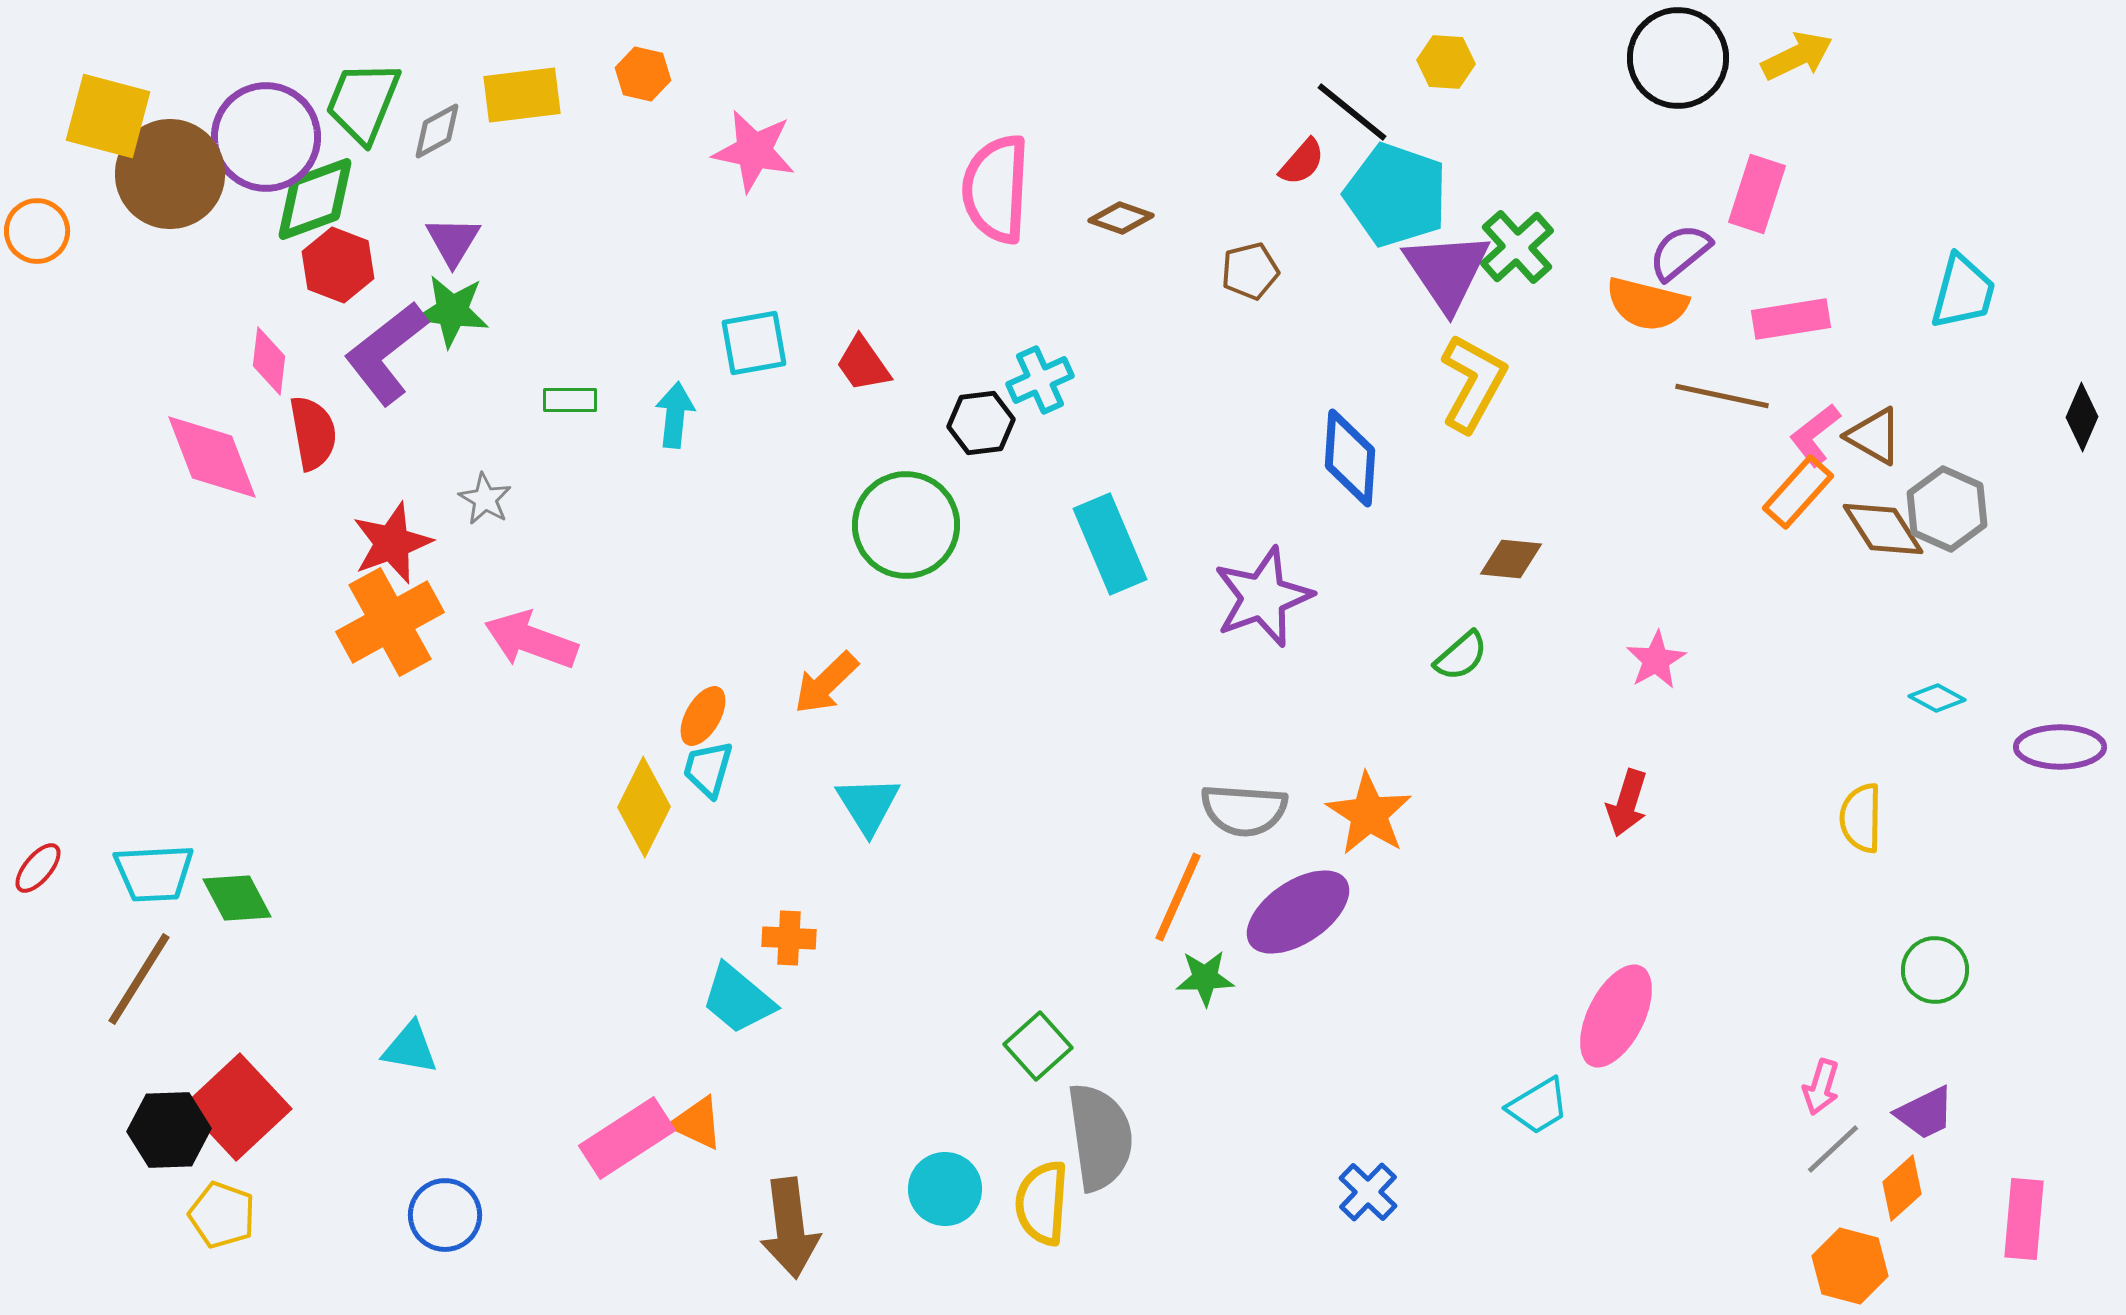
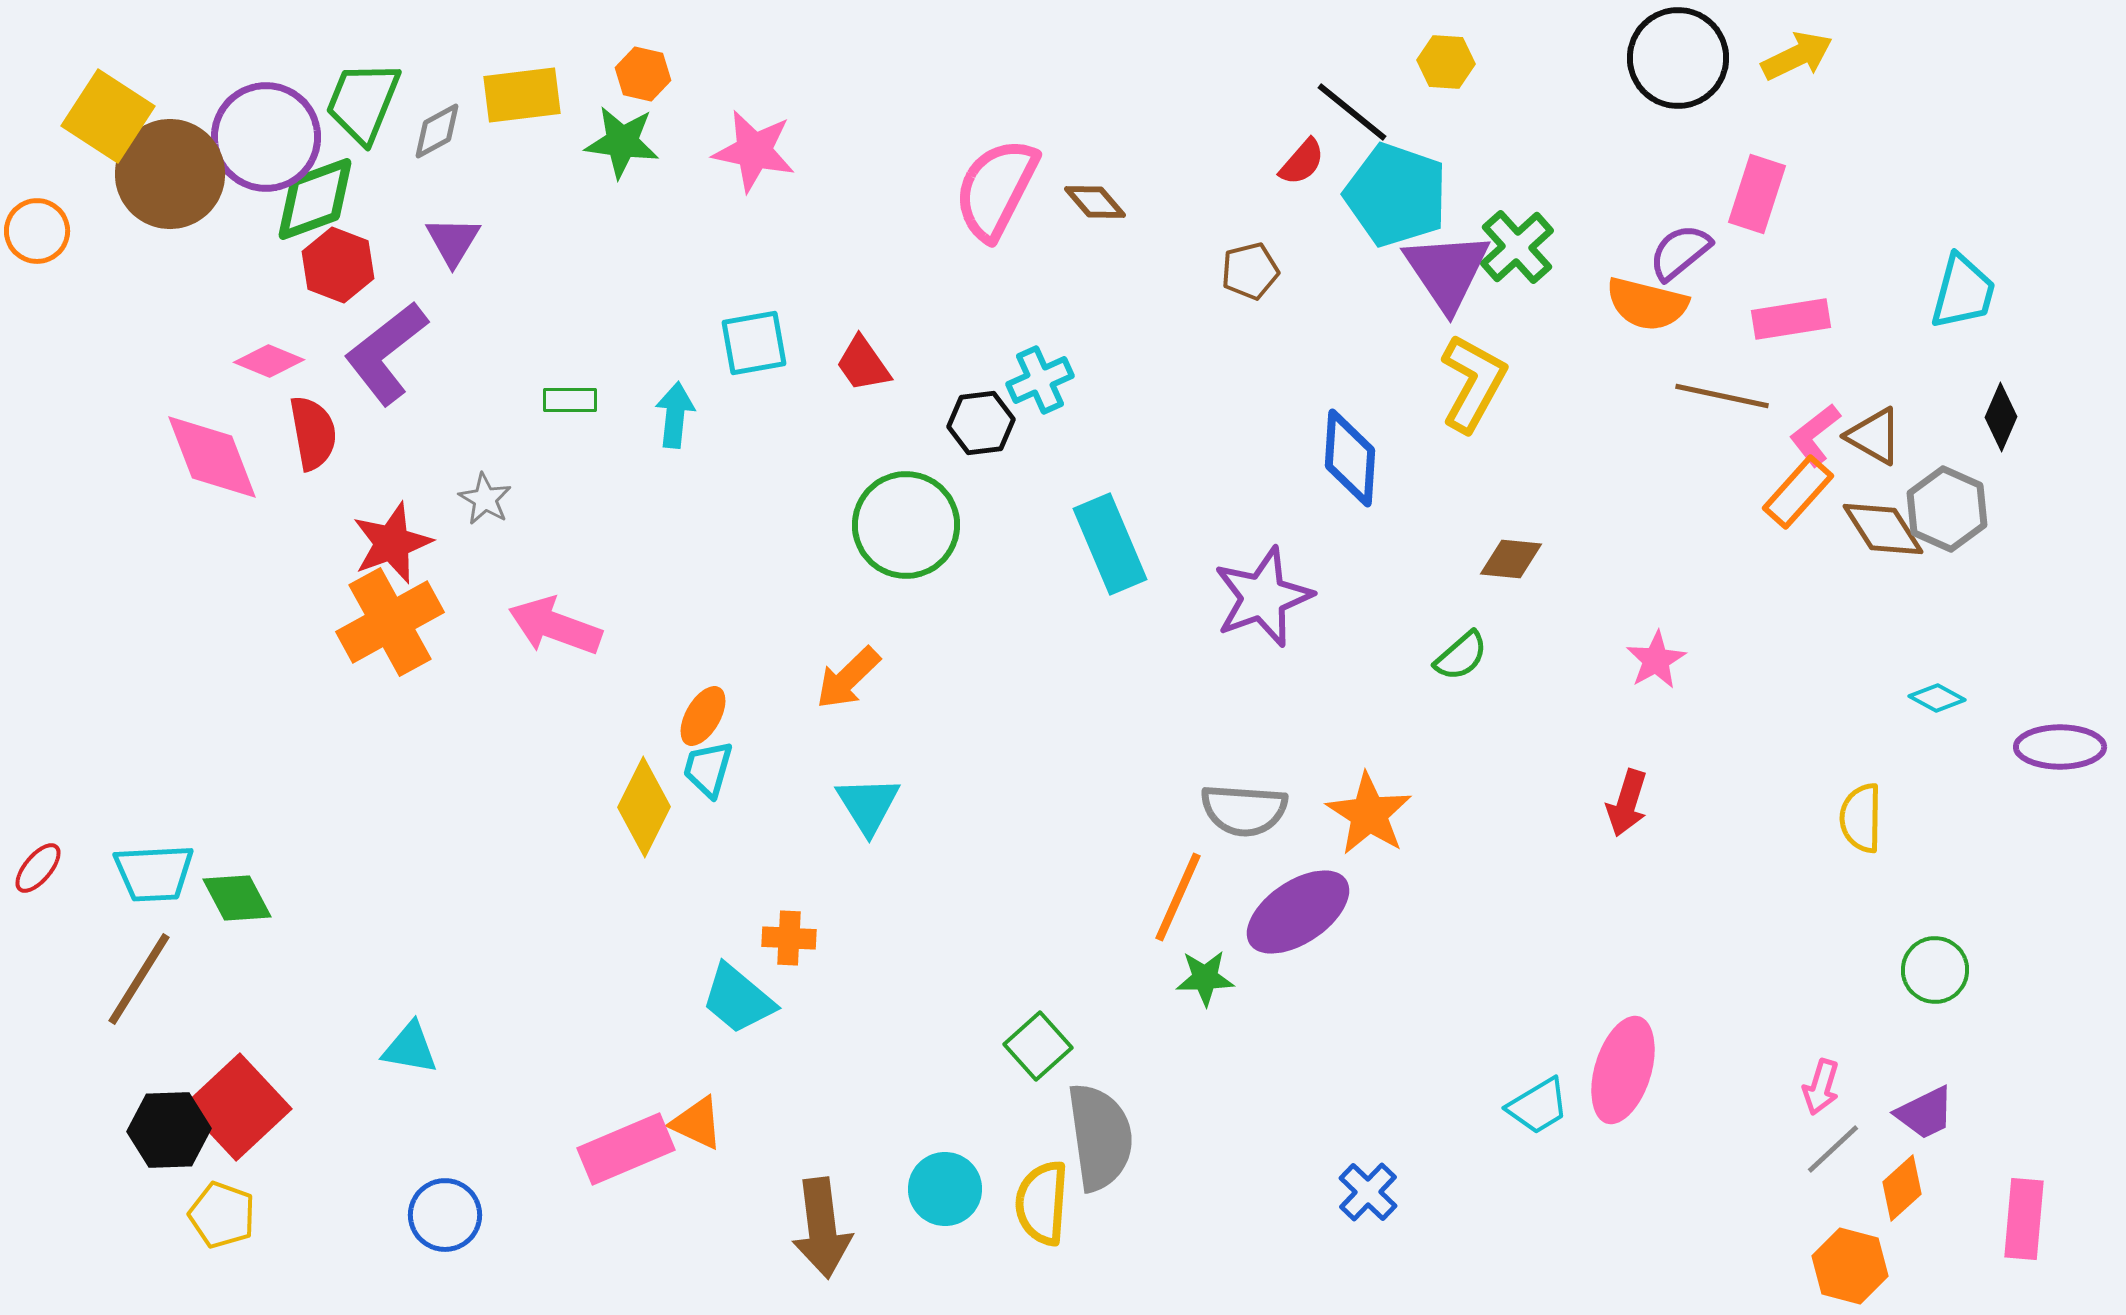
yellow square at (108, 116): rotated 18 degrees clockwise
pink semicircle at (996, 189): rotated 24 degrees clockwise
brown diamond at (1121, 218): moved 26 px left, 16 px up; rotated 30 degrees clockwise
green star at (452, 311): moved 170 px right, 169 px up
pink diamond at (269, 361): rotated 74 degrees counterclockwise
black diamond at (2082, 417): moved 81 px left
pink arrow at (531, 640): moved 24 px right, 14 px up
orange arrow at (826, 683): moved 22 px right, 5 px up
pink ellipse at (1616, 1016): moved 7 px right, 54 px down; rotated 10 degrees counterclockwise
pink rectangle at (627, 1138): moved 1 px left, 11 px down; rotated 10 degrees clockwise
brown arrow at (790, 1228): moved 32 px right
